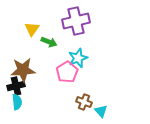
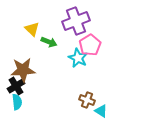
purple cross: rotated 8 degrees counterclockwise
yellow triangle: rotated 21 degrees counterclockwise
cyan star: rotated 24 degrees counterclockwise
pink pentagon: moved 23 px right, 27 px up
black cross: rotated 18 degrees counterclockwise
brown cross: moved 3 px right, 2 px up
cyan triangle: rotated 16 degrees counterclockwise
